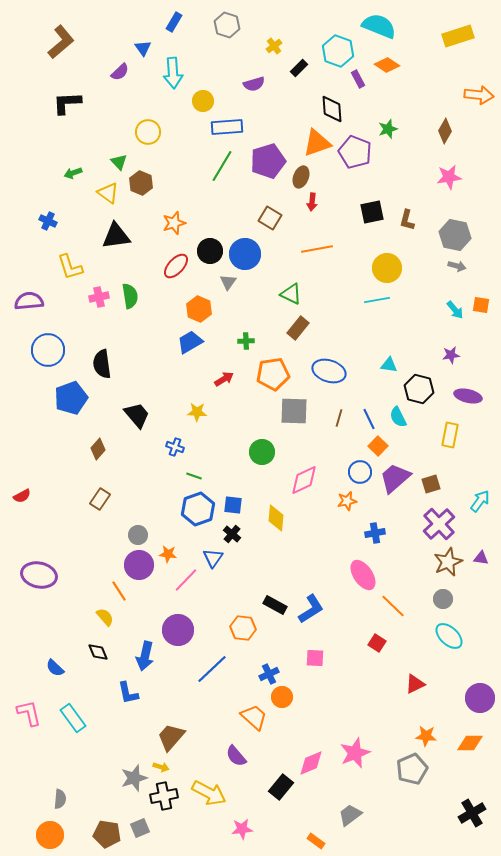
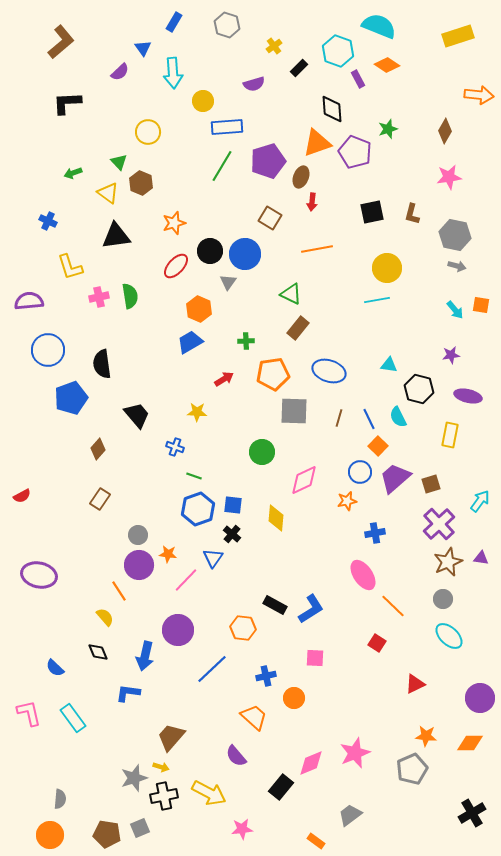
brown L-shape at (407, 220): moved 5 px right, 6 px up
blue cross at (269, 674): moved 3 px left, 2 px down; rotated 12 degrees clockwise
blue L-shape at (128, 693): rotated 110 degrees clockwise
orange circle at (282, 697): moved 12 px right, 1 px down
